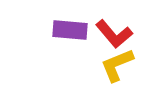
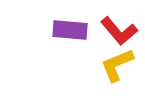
red L-shape: moved 5 px right, 3 px up
